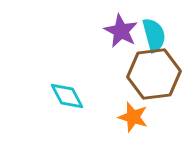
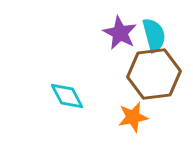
purple star: moved 1 px left, 2 px down
orange star: rotated 28 degrees counterclockwise
